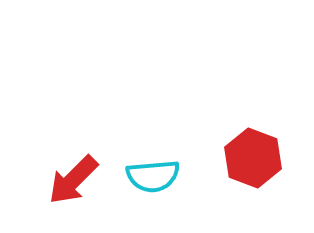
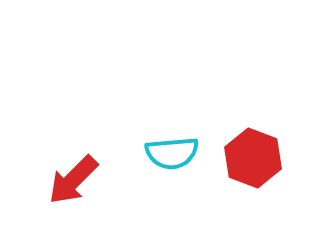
cyan semicircle: moved 19 px right, 23 px up
